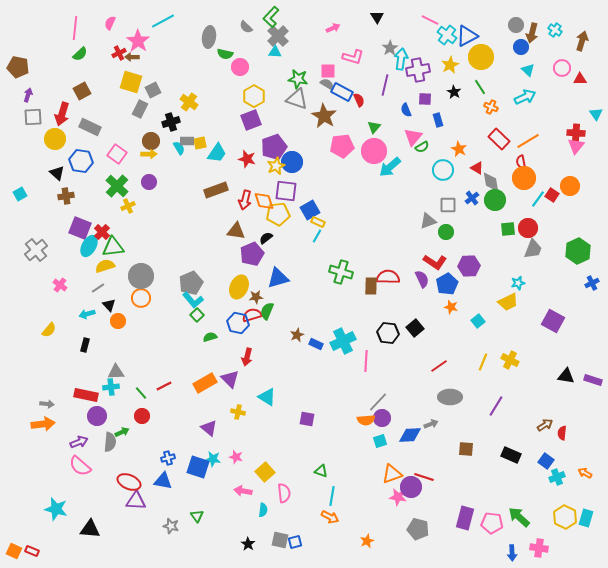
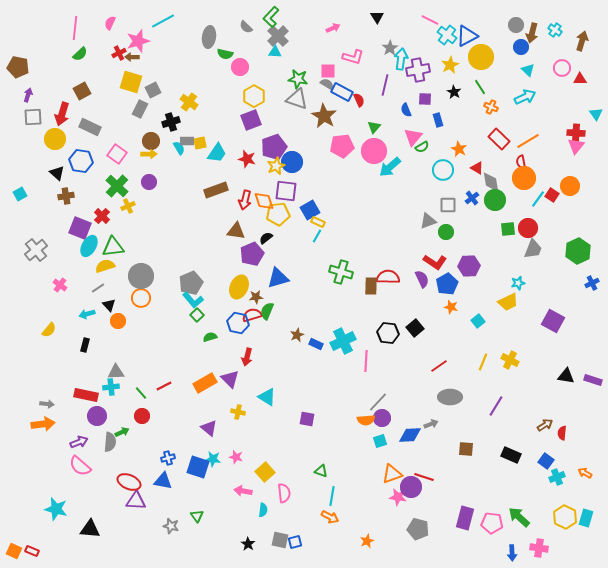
pink star at (138, 41): rotated 20 degrees clockwise
red cross at (102, 232): moved 16 px up
